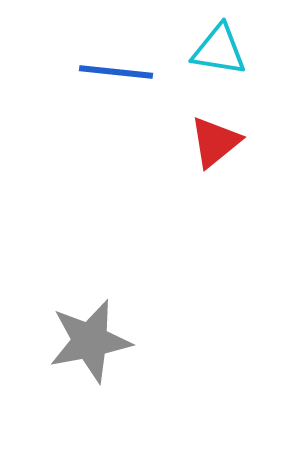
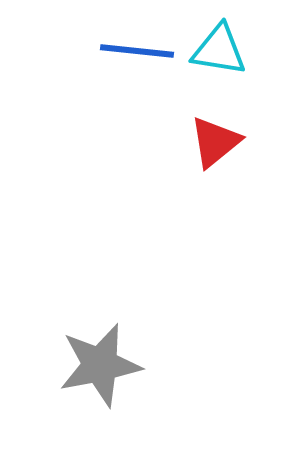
blue line: moved 21 px right, 21 px up
gray star: moved 10 px right, 24 px down
